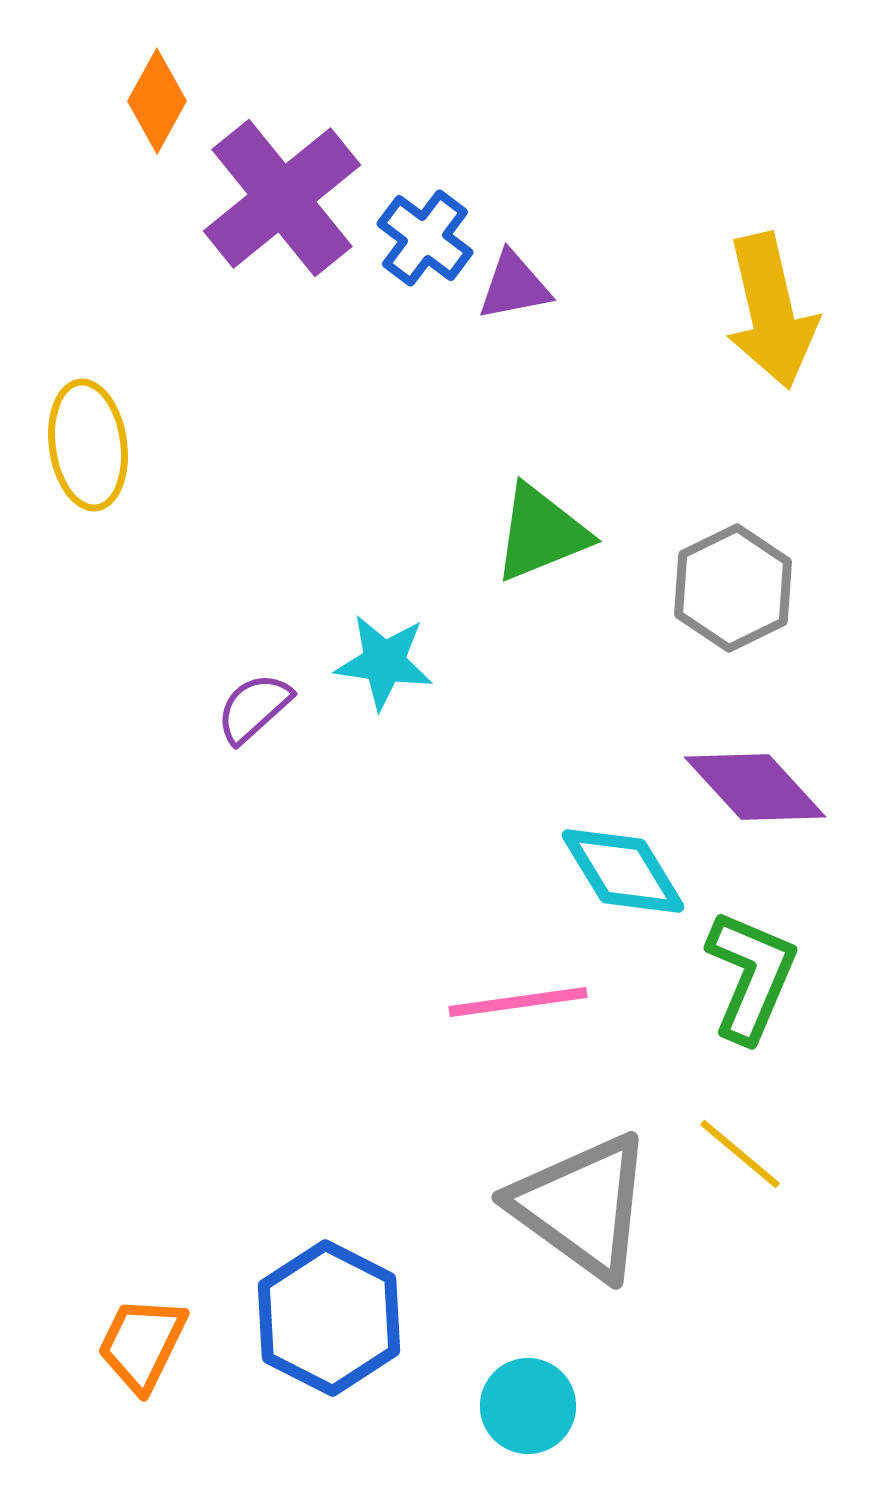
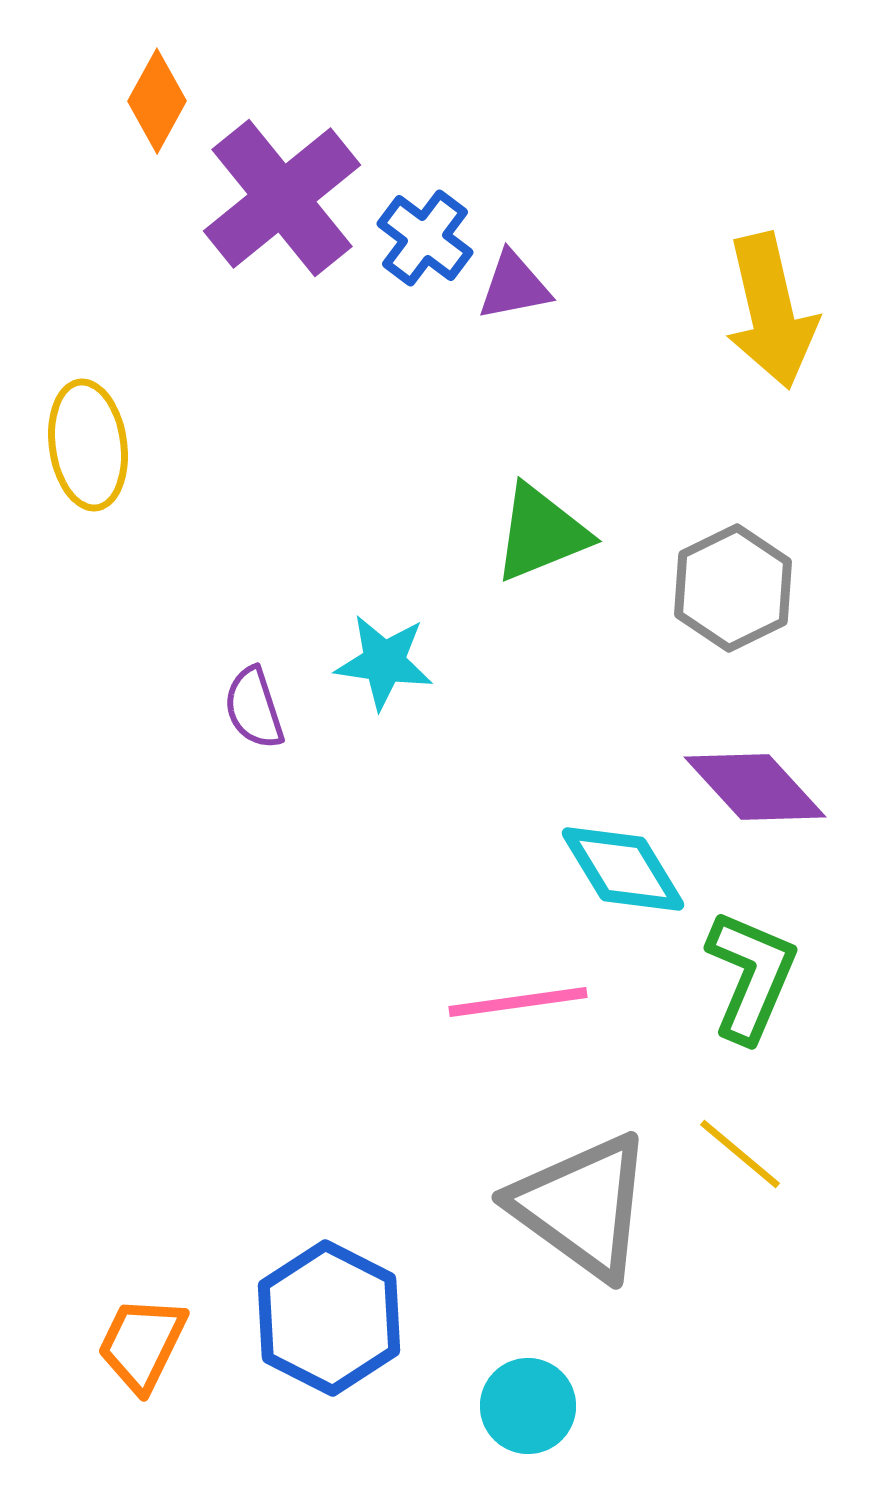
purple semicircle: rotated 66 degrees counterclockwise
cyan diamond: moved 2 px up
